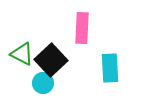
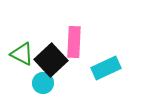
pink rectangle: moved 8 px left, 14 px down
cyan rectangle: moved 4 px left; rotated 68 degrees clockwise
